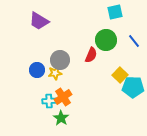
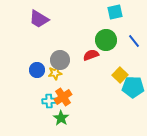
purple trapezoid: moved 2 px up
red semicircle: rotated 133 degrees counterclockwise
